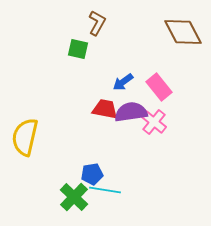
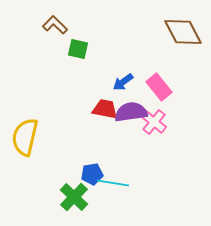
brown L-shape: moved 42 px left, 2 px down; rotated 75 degrees counterclockwise
cyan line: moved 8 px right, 7 px up
